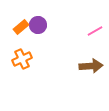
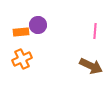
orange rectangle: moved 5 px down; rotated 35 degrees clockwise
pink line: rotated 56 degrees counterclockwise
brown arrow: rotated 30 degrees clockwise
